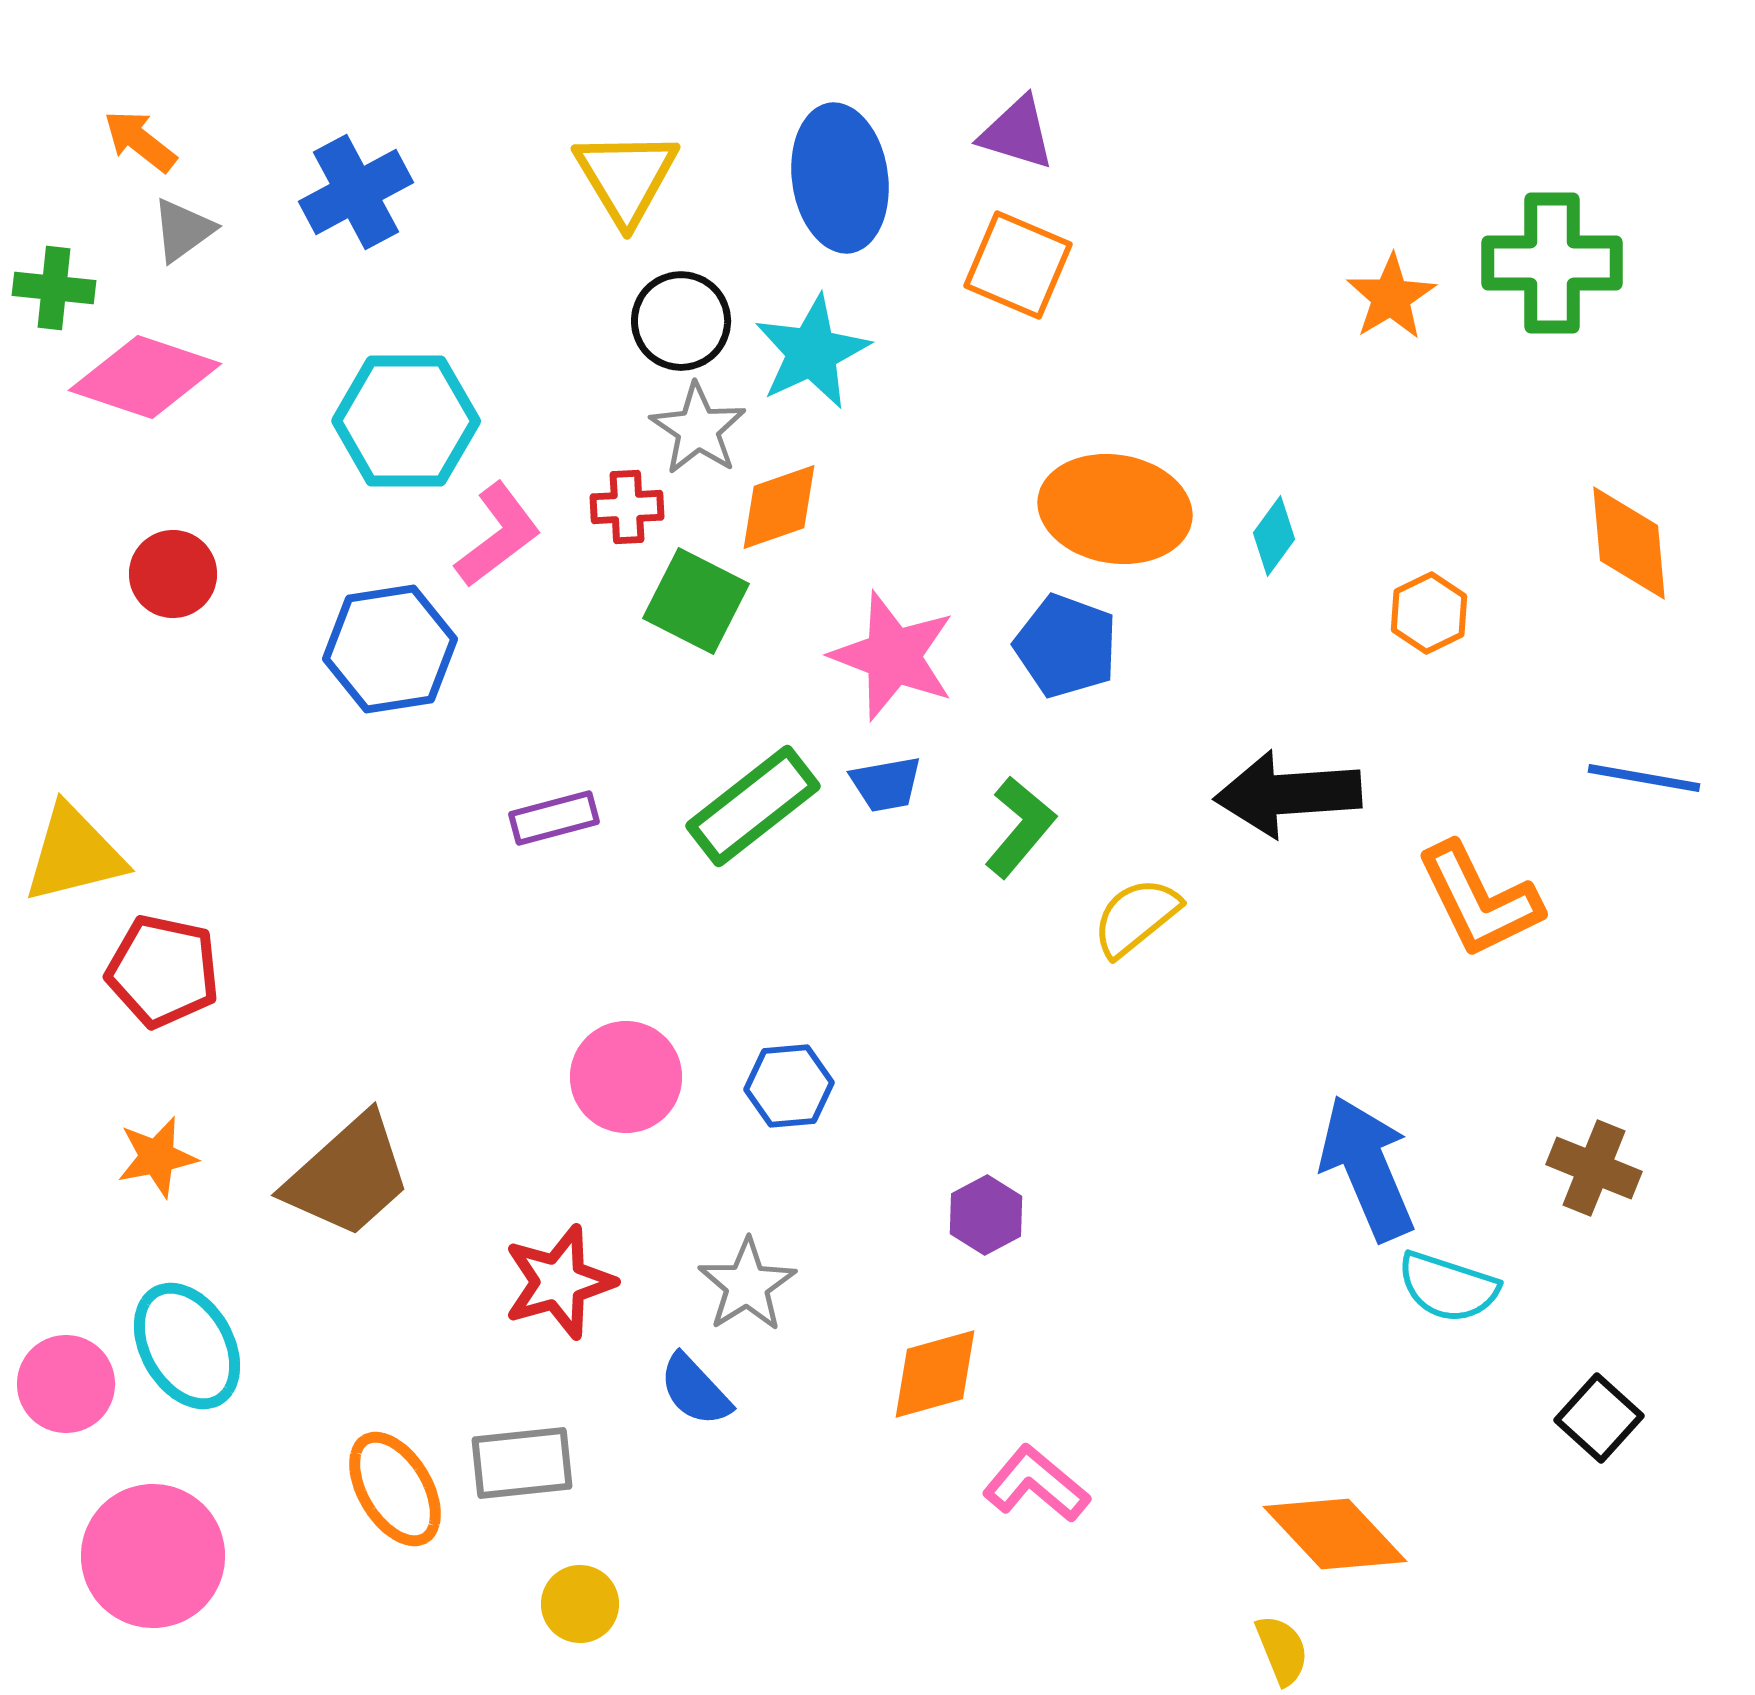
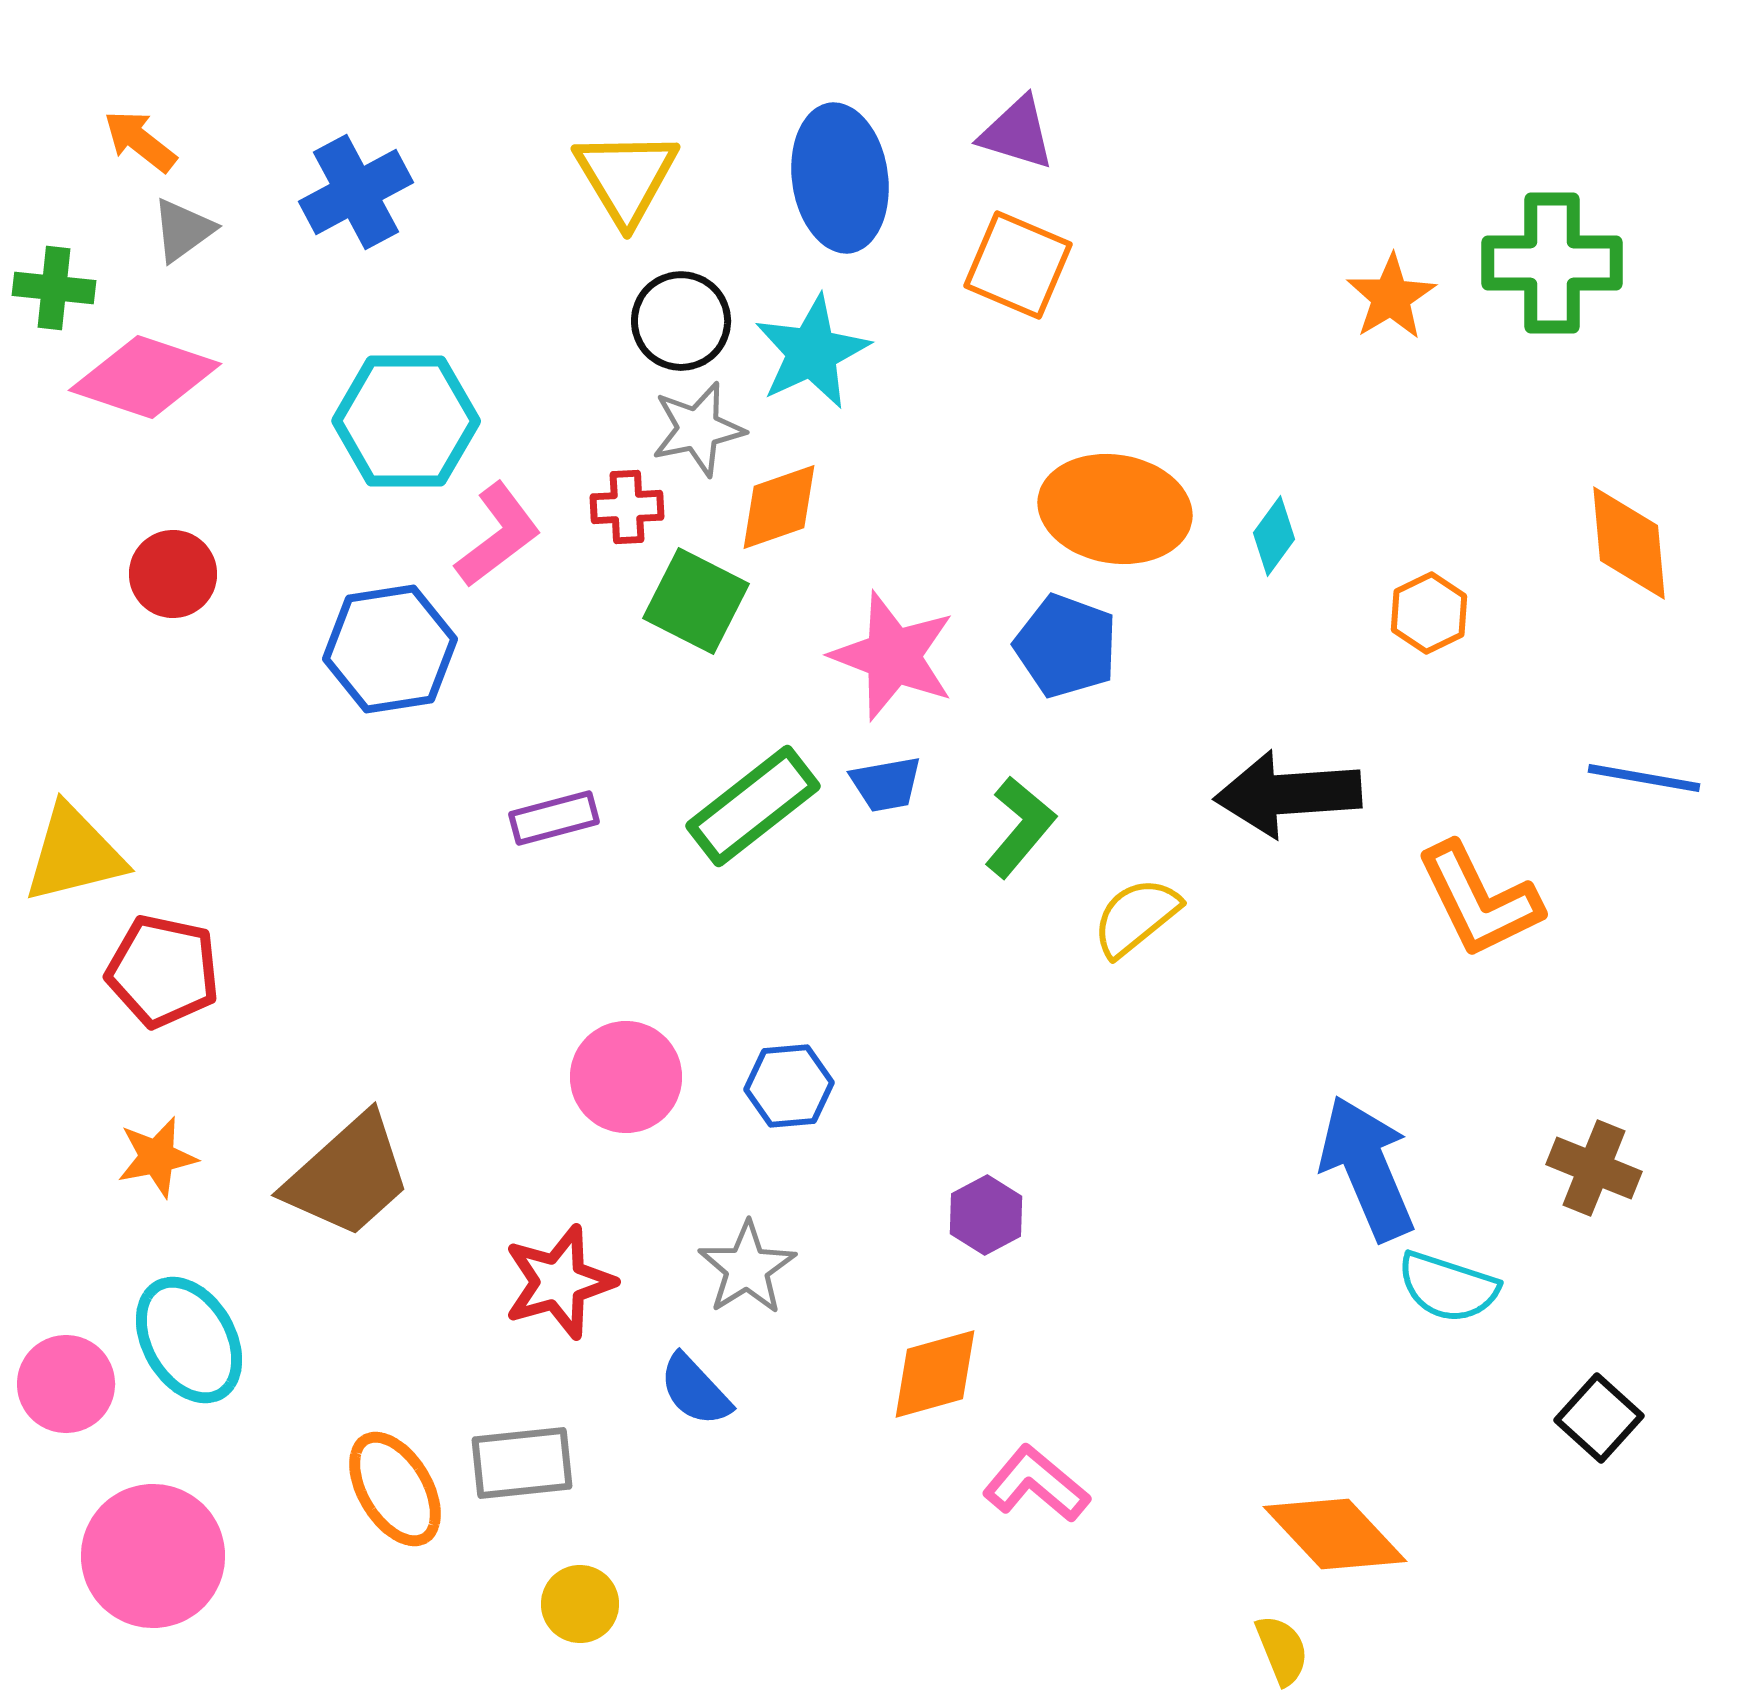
gray star at (698, 429): rotated 26 degrees clockwise
gray star at (747, 1285): moved 17 px up
cyan ellipse at (187, 1346): moved 2 px right, 6 px up
